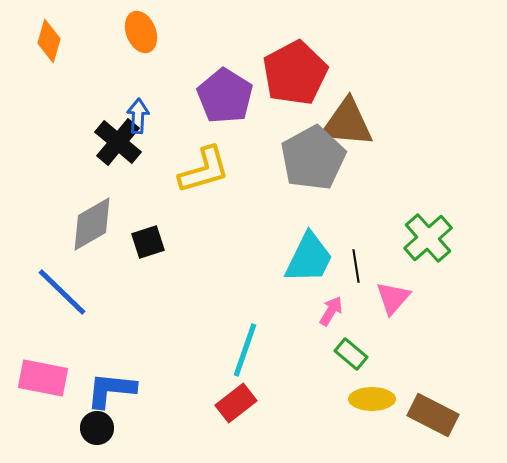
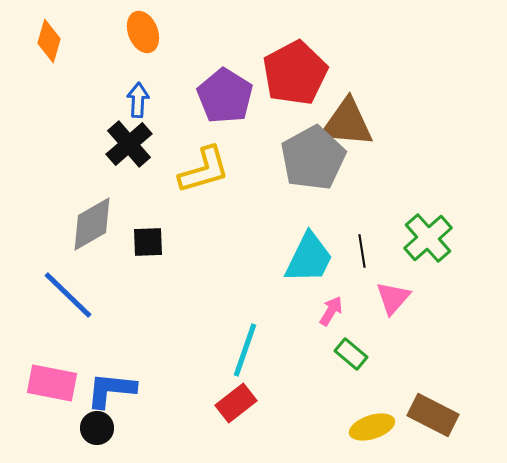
orange ellipse: moved 2 px right
blue arrow: moved 16 px up
black cross: moved 11 px right, 2 px down; rotated 9 degrees clockwise
black square: rotated 16 degrees clockwise
black line: moved 6 px right, 15 px up
blue line: moved 6 px right, 3 px down
pink rectangle: moved 9 px right, 5 px down
yellow ellipse: moved 28 px down; rotated 18 degrees counterclockwise
